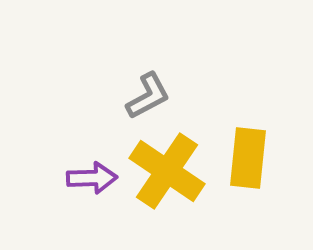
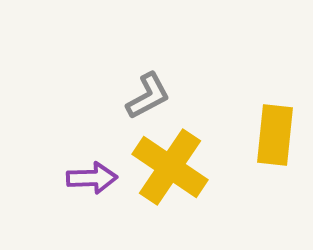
yellow rectangle: moved 27 px right, 23 px up
yellow cross: moved 3 px right, 4 px up
